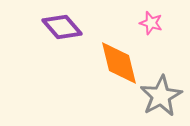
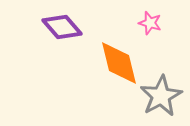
pink star: moved 1 px left
